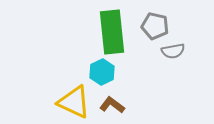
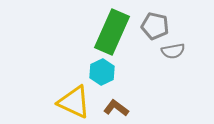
green rectangle: rotated 30 degrees clockwise
brown L-shape: moved 4 px right, 3 px down
